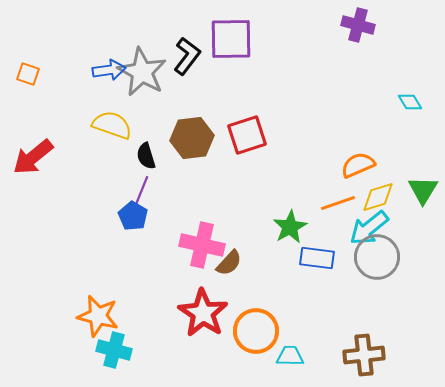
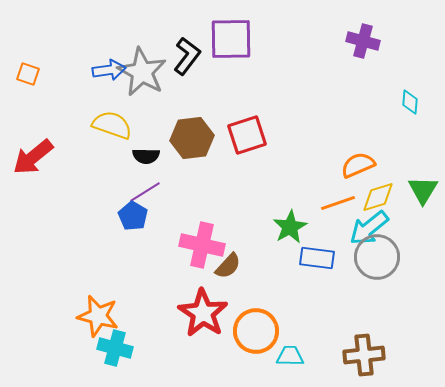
purple cross: moved 5 px right, 16 px down
cyan diamond: rotated 35 degrees clockwise
black semicircle: rotated 72 degrees counterclockwise
purple line: moved 4 px right; rotated 36 degrees clockwise
brown semicircle: moved 1 px left, 3 px down
cyan cross: moved 1 px right, 2 px up
